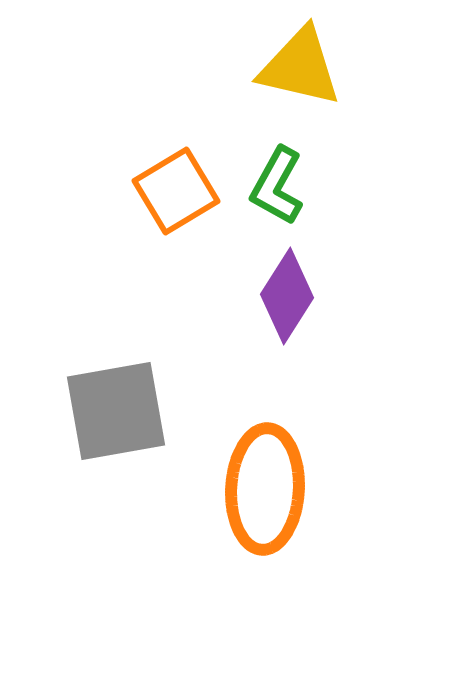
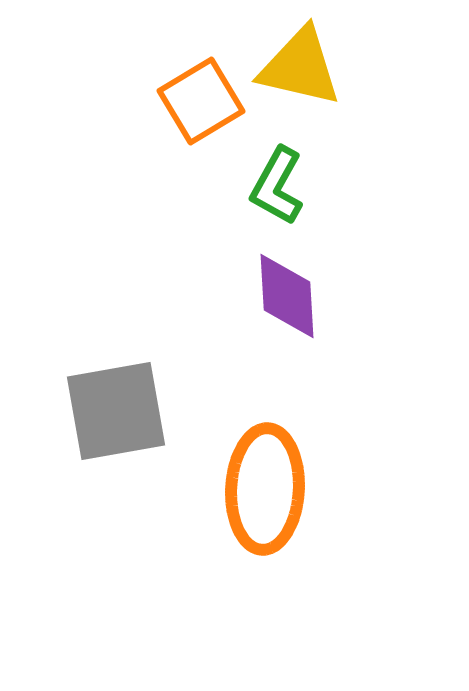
orange square: moved 25 px right, 90 px up
purple diamond: rotated 36 degrees counterclockwise
